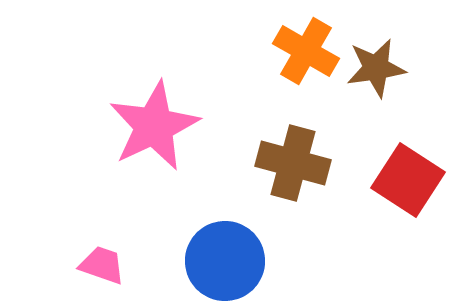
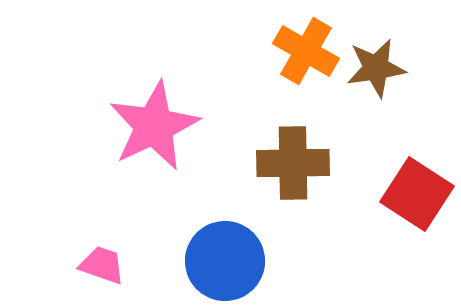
brown cross: rotated 16 degrees counterclockwise
red square: moved 9 px right, 14 px down
